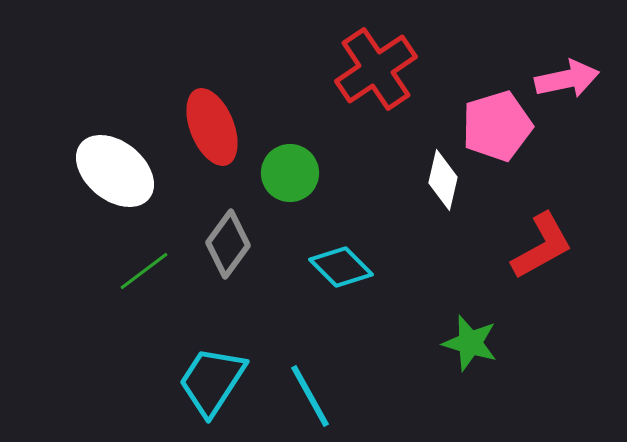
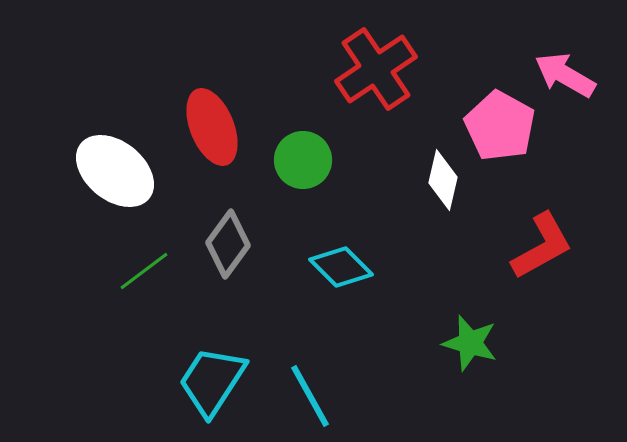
pink arrow: moved 2 px left, 4 px up; rotated 138 degrees counterclockwise
pink pentagon: moved 3 px right; rotated 26 degrees counterclockwise
green circle: moved 13 px right, 13 px up
